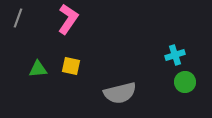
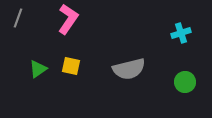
cyan cross: moved 6 px right, 22 px up
green triangle: rotated 30 degrees counterclockwise
gray semicircle: moved 9 px right, 24 px up
